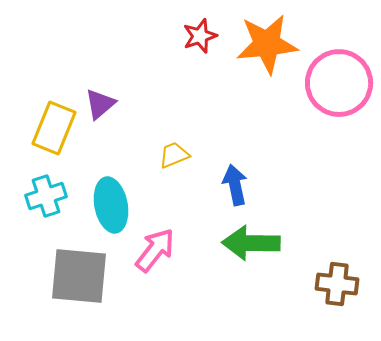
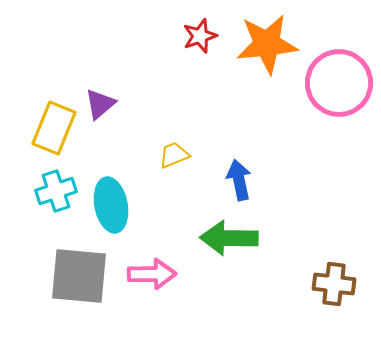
blue arrow: moved 4 px right, 5 px up
cyan cross: moved 10 px right, 5 px up
green arrow: moved 22 px left, 5 px up
pink arrow: moved 3 px left, 24 px down; rotated 51 degrees clockwise
brown cross: moved 3 px left
